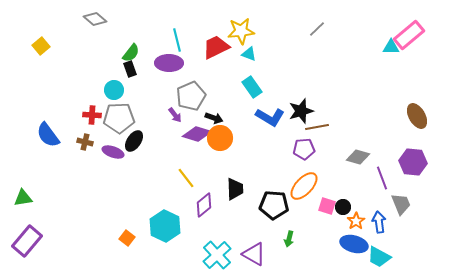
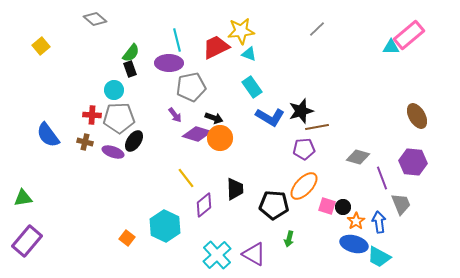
gray pentagon at (191, 96): moved 9 px up; rotated 12 degrees clockwise
